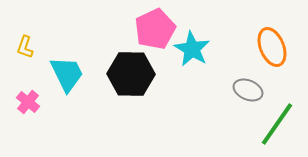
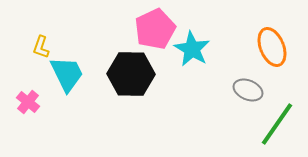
yellow L-shape: moved 16 px right
